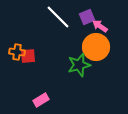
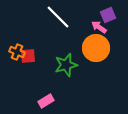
purple square: moved 21 px right, 2 px up
pink arrow: moved 1 px left, 1 px down
orange circle: moved 1 px down
orange cross: rotated 14 degrees clockwise
green star: moved 13 px left
pink rectangle: moved 5 px right, 1 px down
